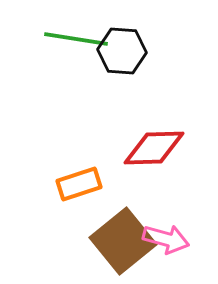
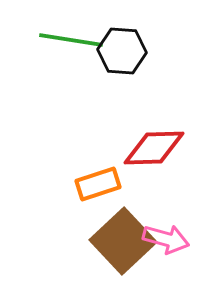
green line: moved 5 px left, 1 px down
orange rectangle: moved 19 px right
brown square: rotated 4 degrees counterclockwise
